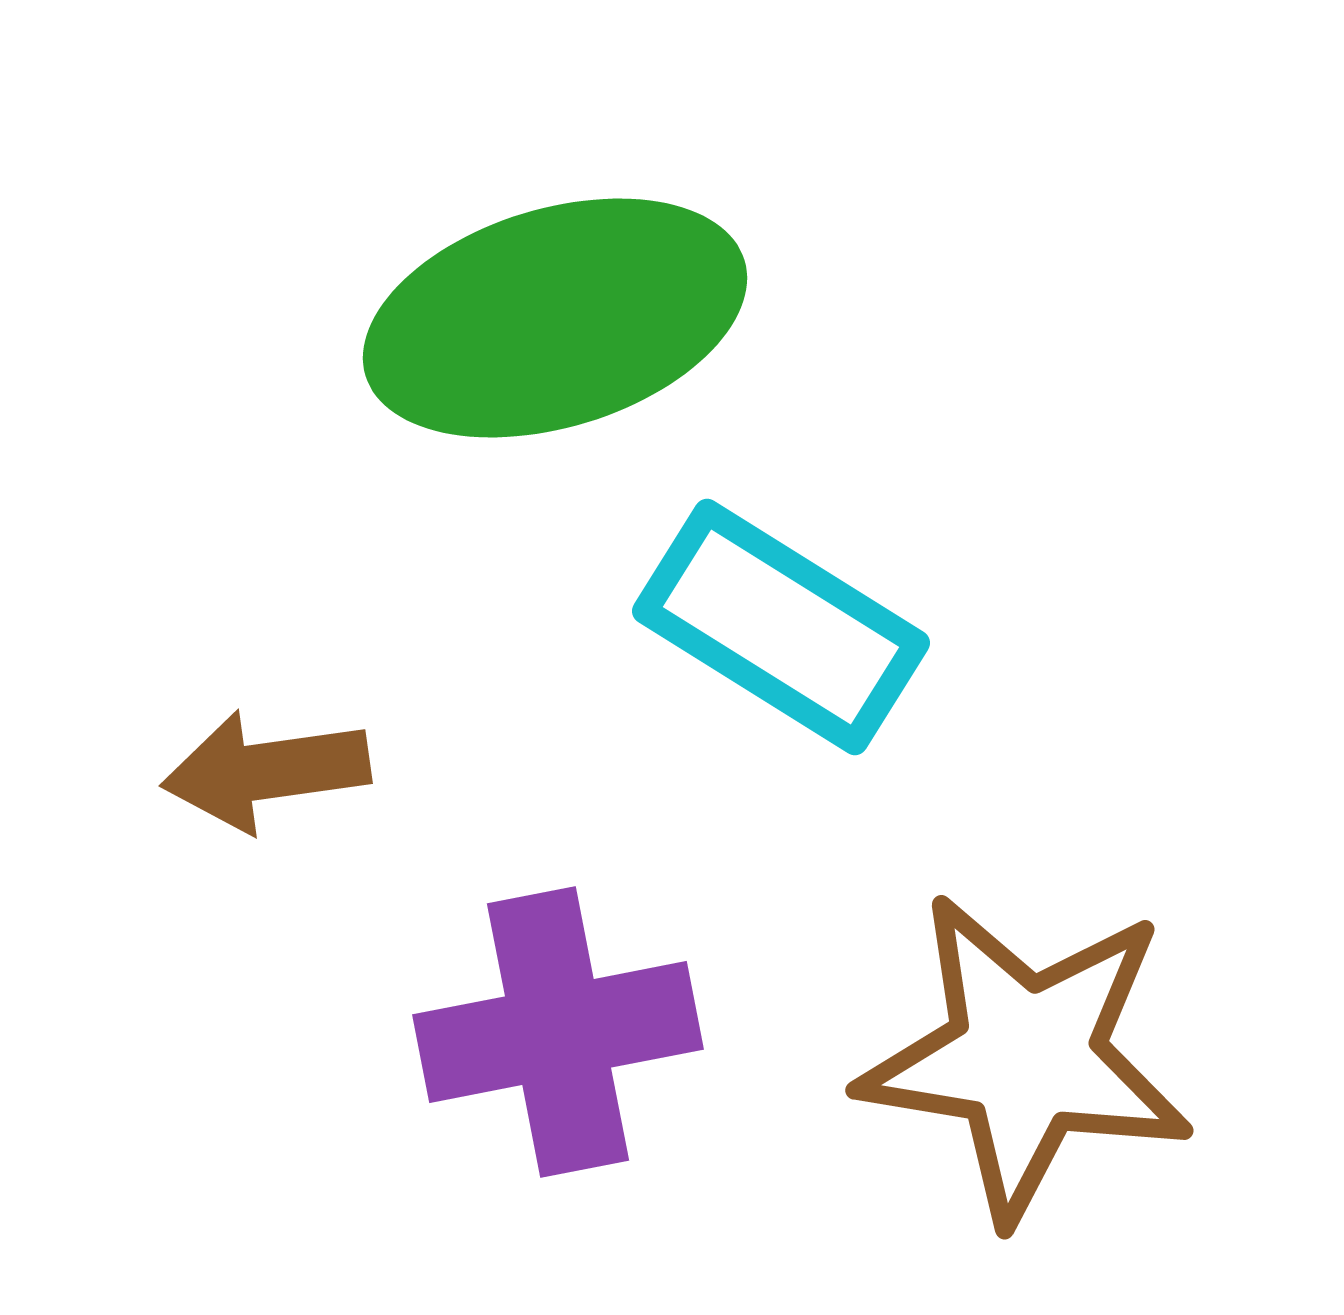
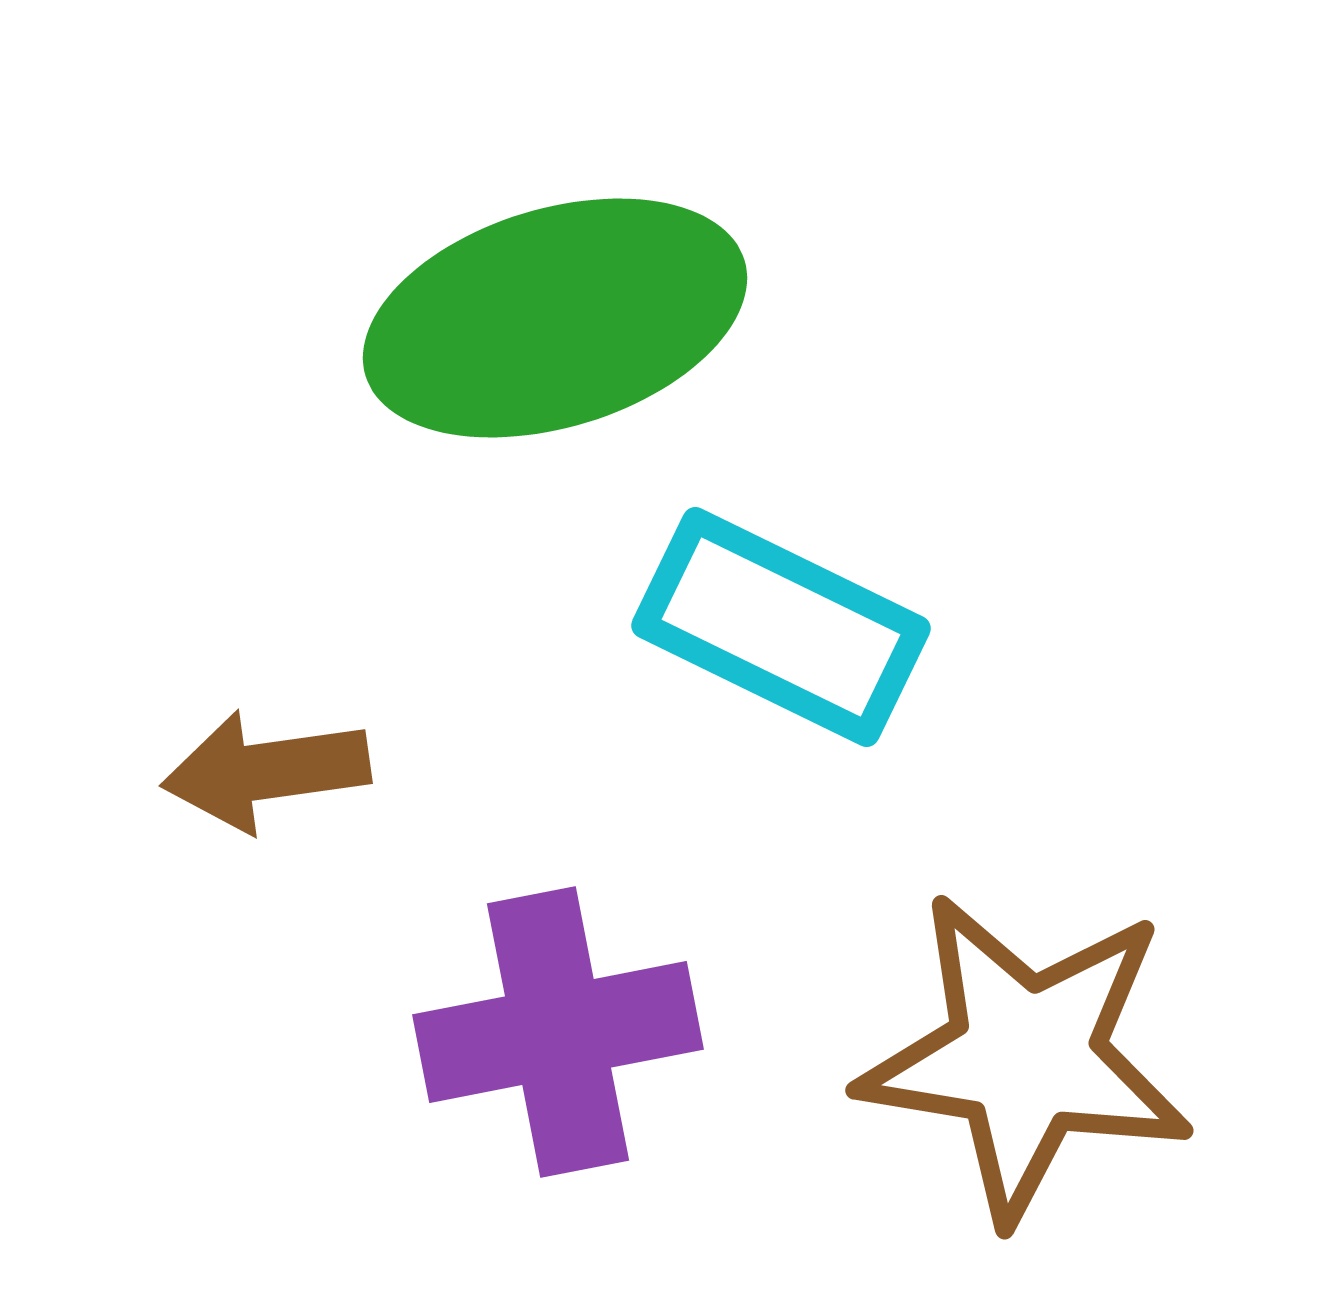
cyan rectangle: rotated 6 degrees counterclockwise
